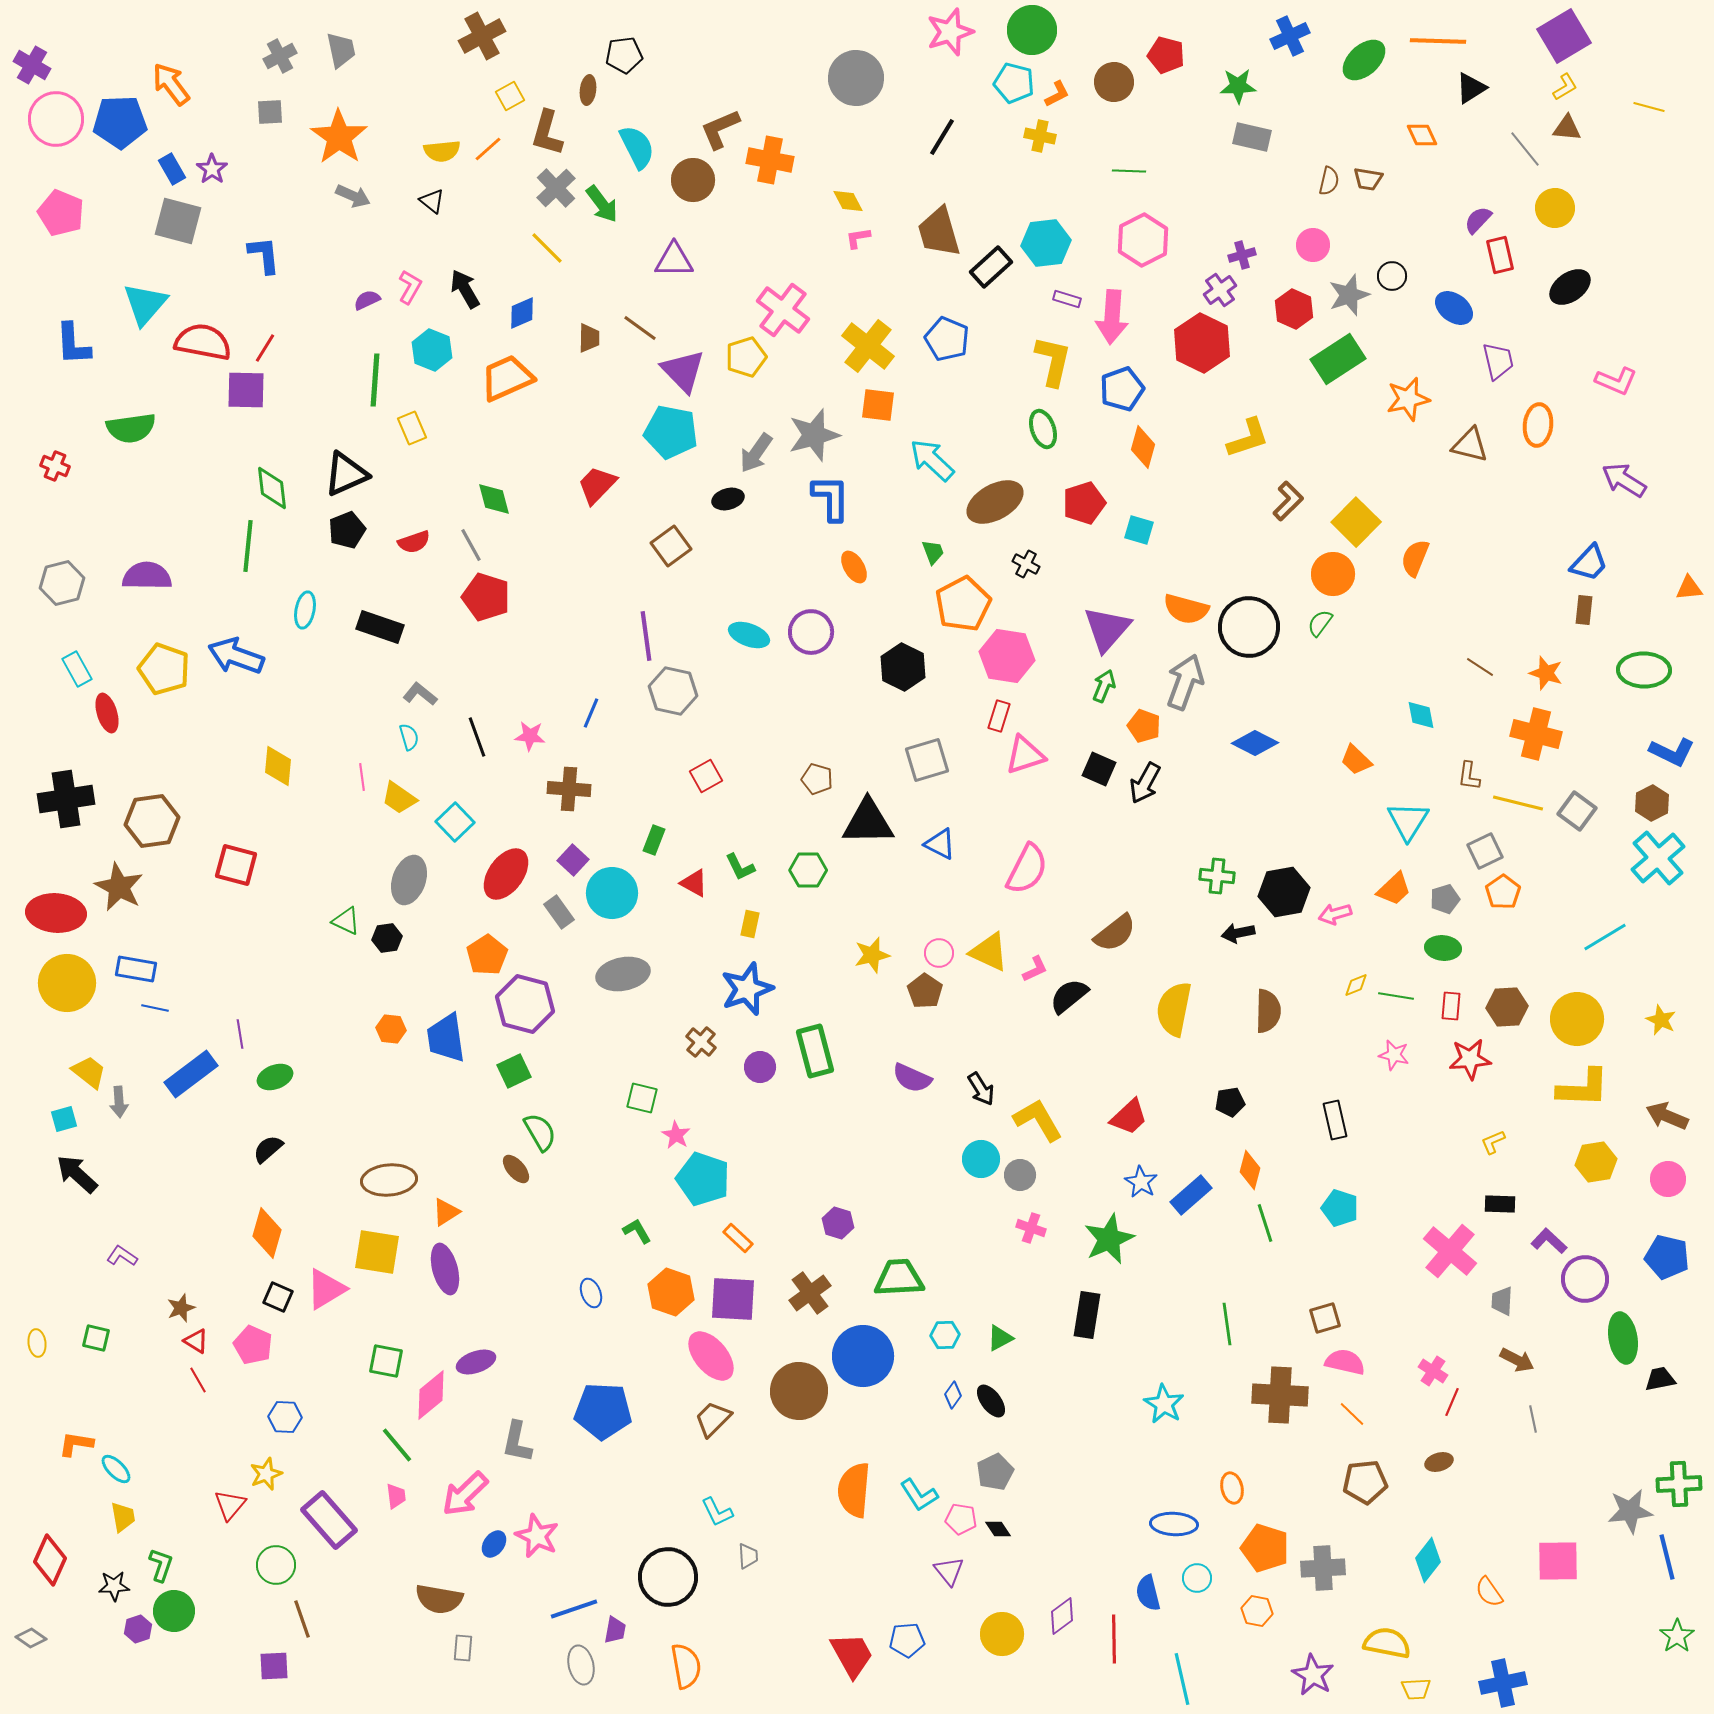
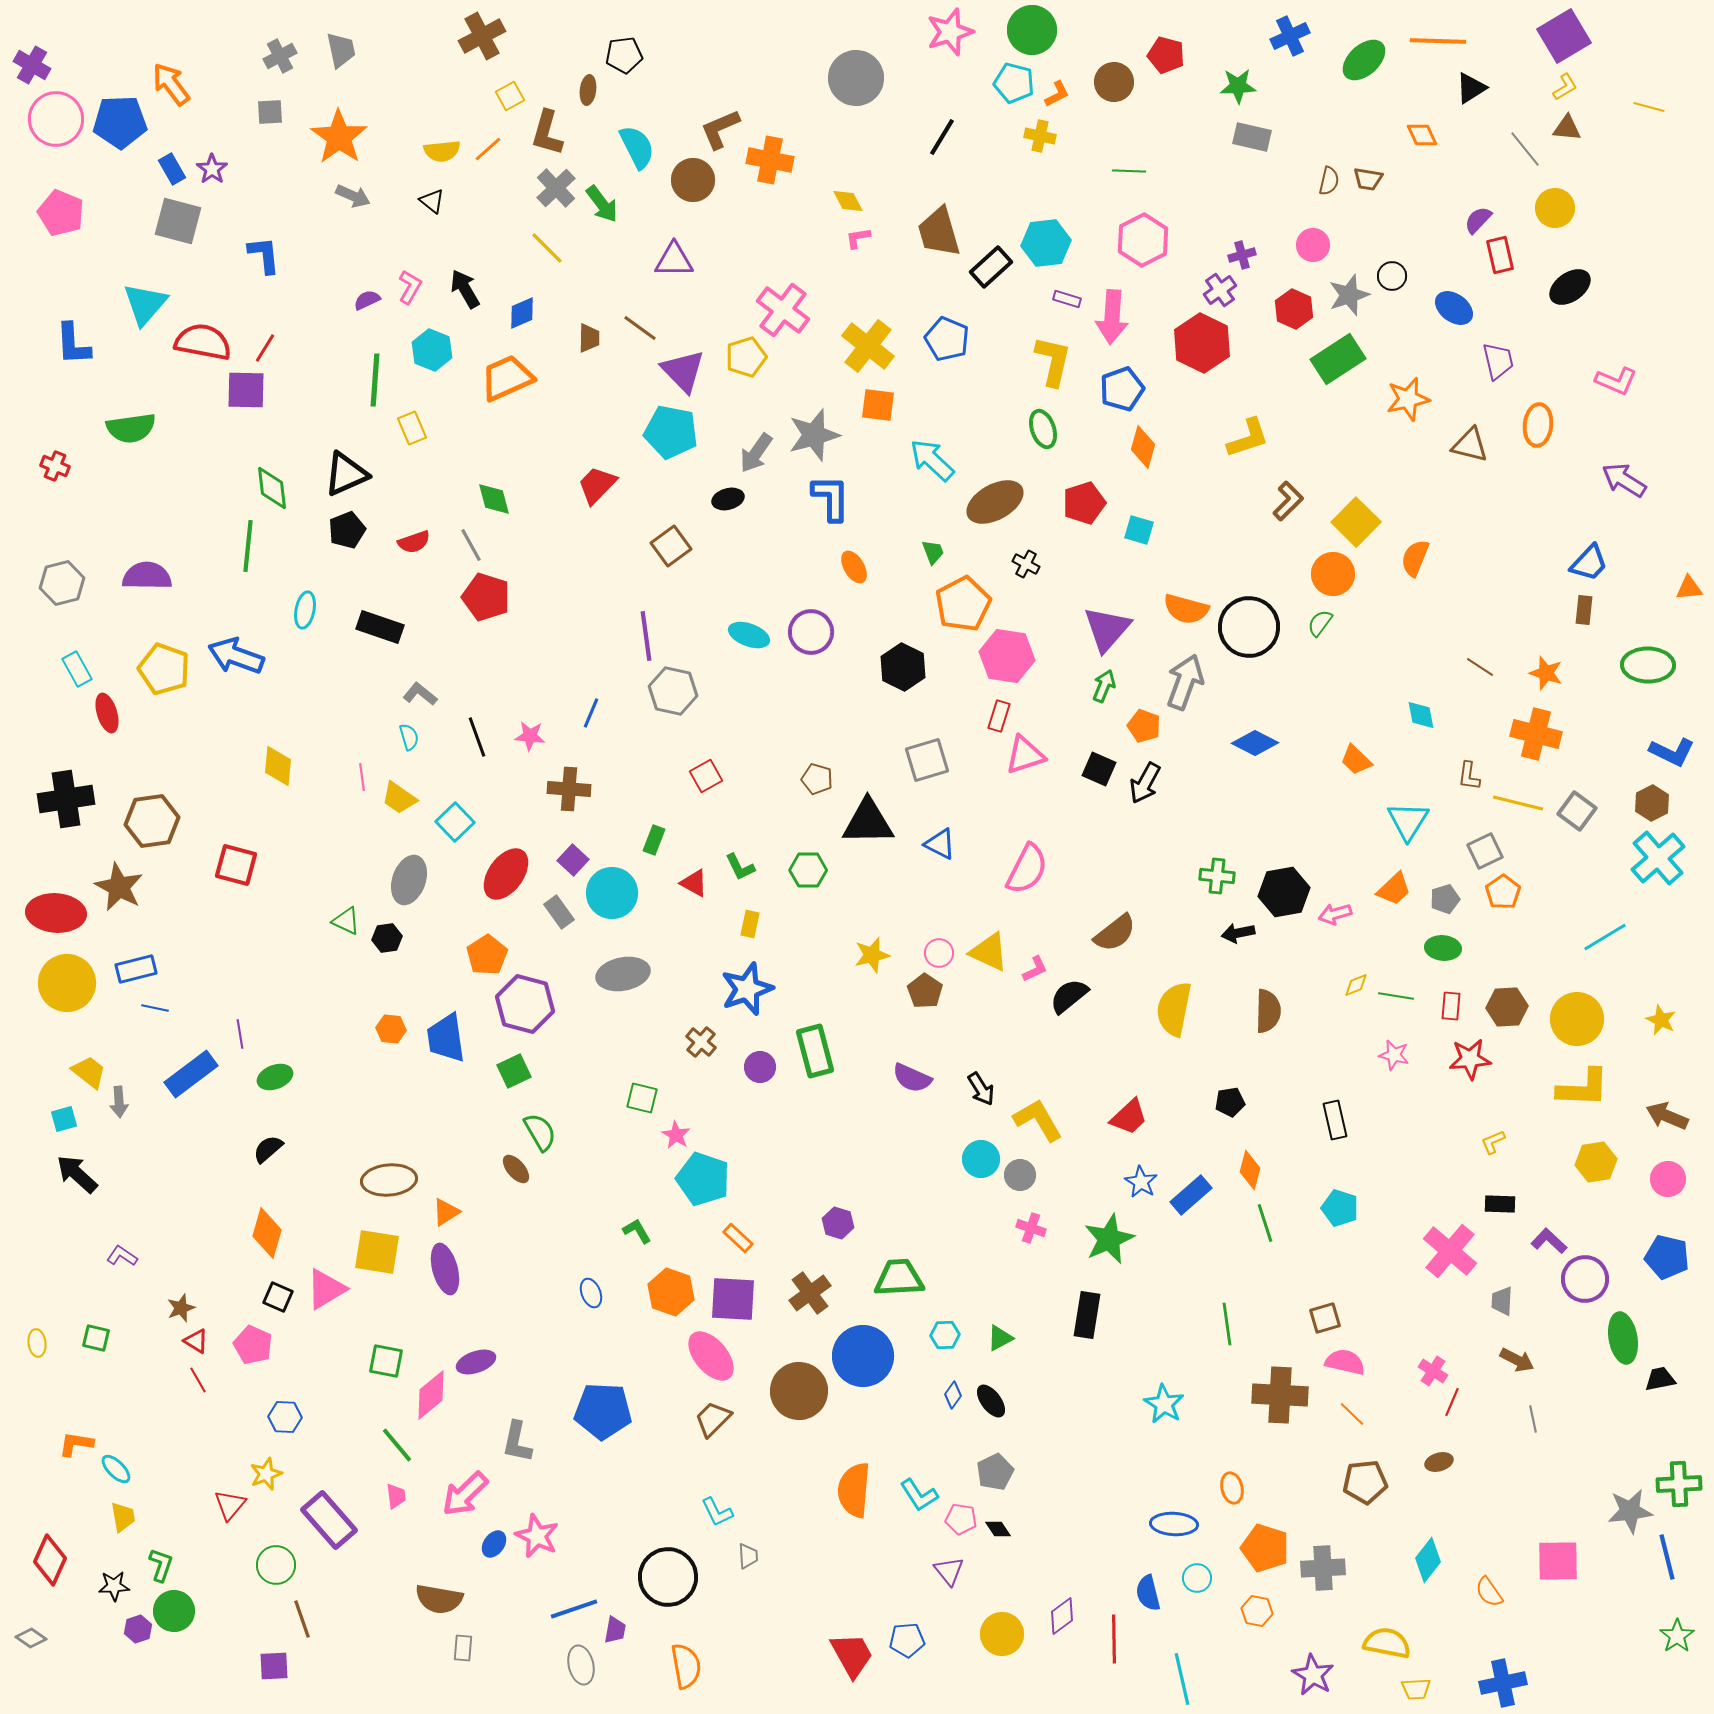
green ellipse at (1644, 670): moved 4 px right, 5 px up
blue rectangle at (136, 969): rotated 24 degrees counterclockwise
